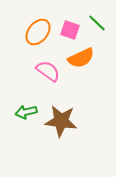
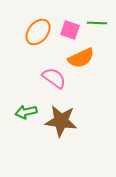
green line: rotated 42 degrees counterclockwise
pink semicircle: moved 6 px right, 7 px down
